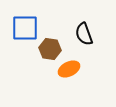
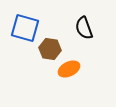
blue square: rotated 16 degrees clockwise
black semicircle: moved 6 px up
